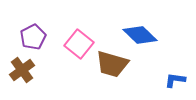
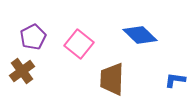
brown trapezoid: moved 15 px down; rotated 76 degrees clockwise
brown cross: moved 1 px down
